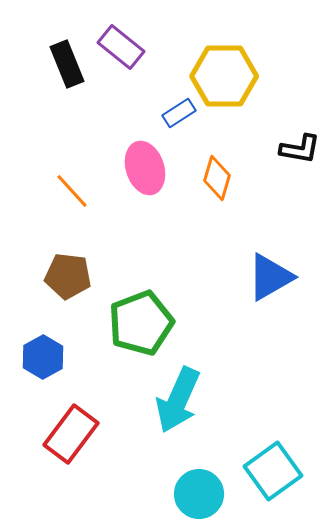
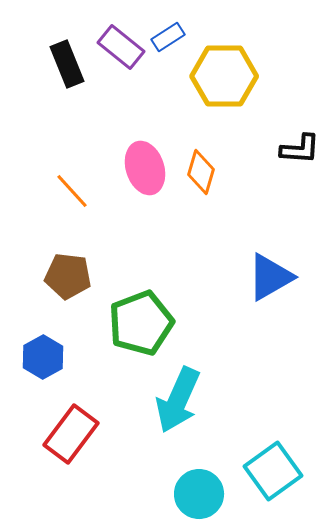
blue rectangle: moved 11 px left, 76 px up
black L-shape: rotated 6 degrees counterclockwise
orange diamond: moved 16 px left, 6 px up
